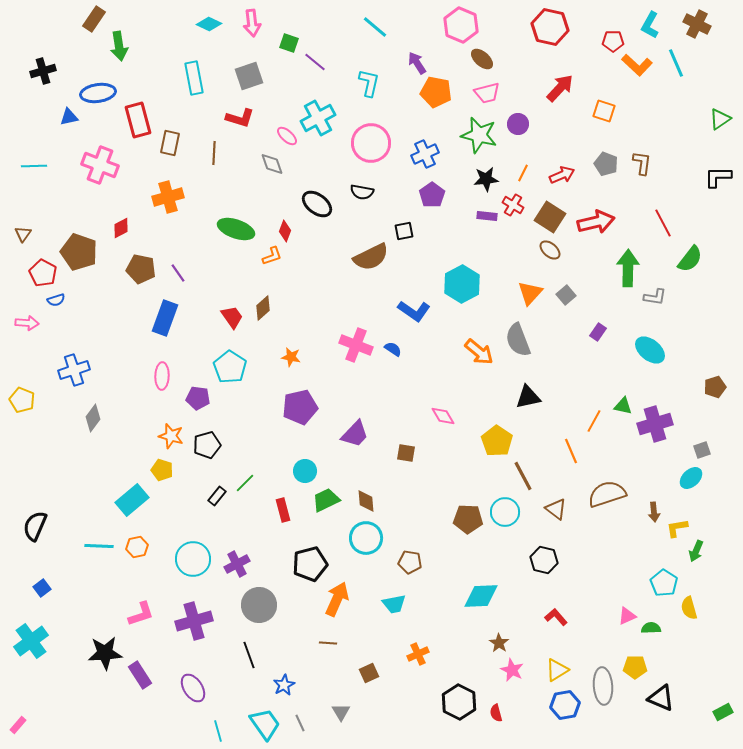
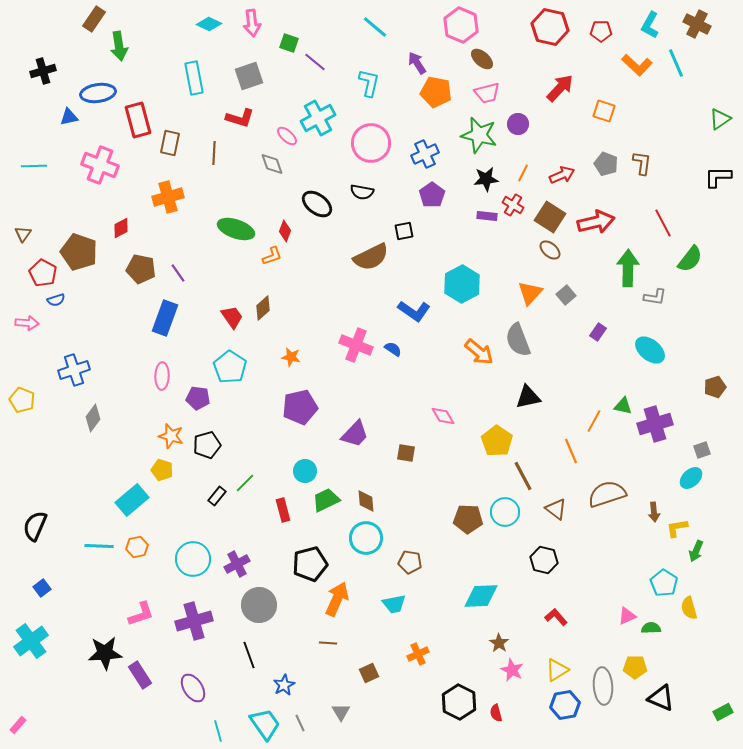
red pentagon at (613, 41): moved 12 px left, 10 px up
